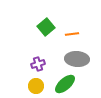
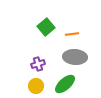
gray ellipse: moved 2 px left, 2 px up
